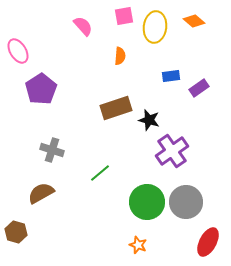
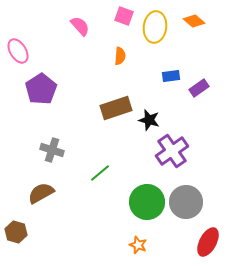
pink square: rotated 30 degrees clockwise
pink semicircle: moved 3 px left
